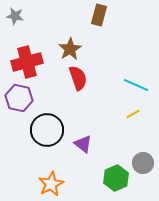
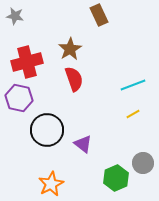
brown rectangle: rotated 40 degrees counterclockwise
red semicircle: moved 4 px left, 1 px down
cyan line: moved 3 px left; rotated 45 degrees counterclockwise
